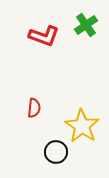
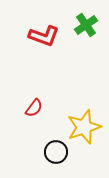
red semicircle: rotated 30 degrees clockwise
yellow star: moved 2 px right, 1 px down; rotated 20 degrees clockwise
